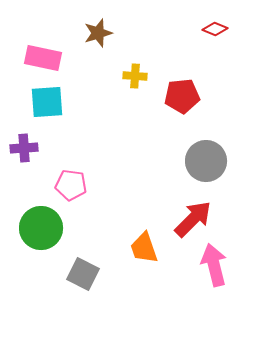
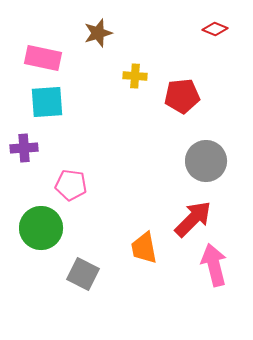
orange trapezoid: rotated 8 degrees clockwise
